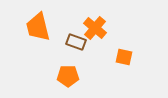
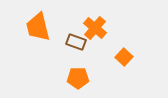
orange square: rotated 30 degrees clockwise
orange pentagon: moved 10 px right, 2 px down
